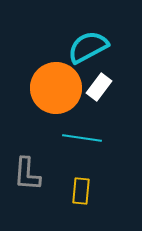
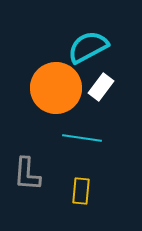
white rectangle: moved 2 px right
